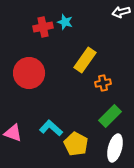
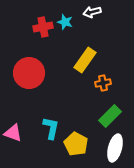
white arrow: moved 29 px left
cyan L-shape: rotated 60 degrees clockwise
